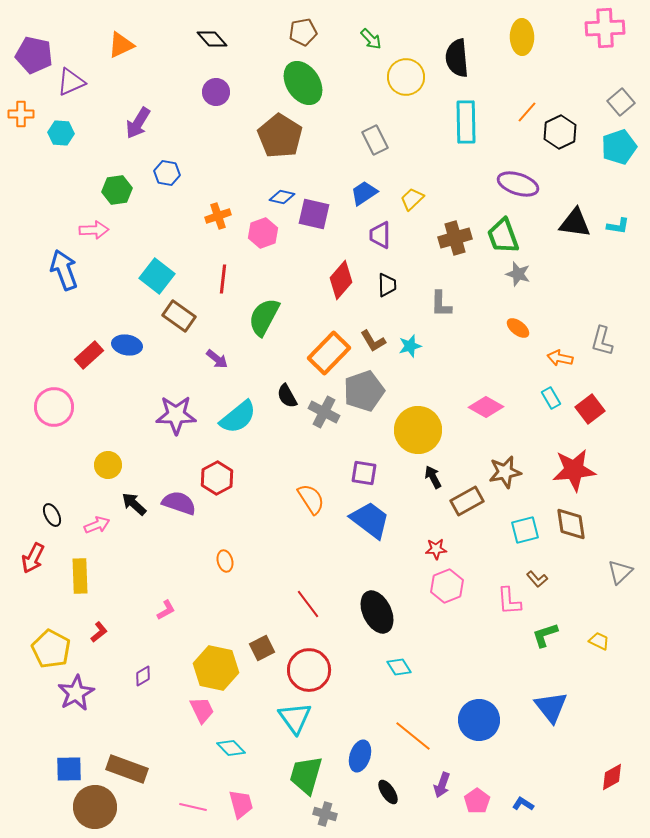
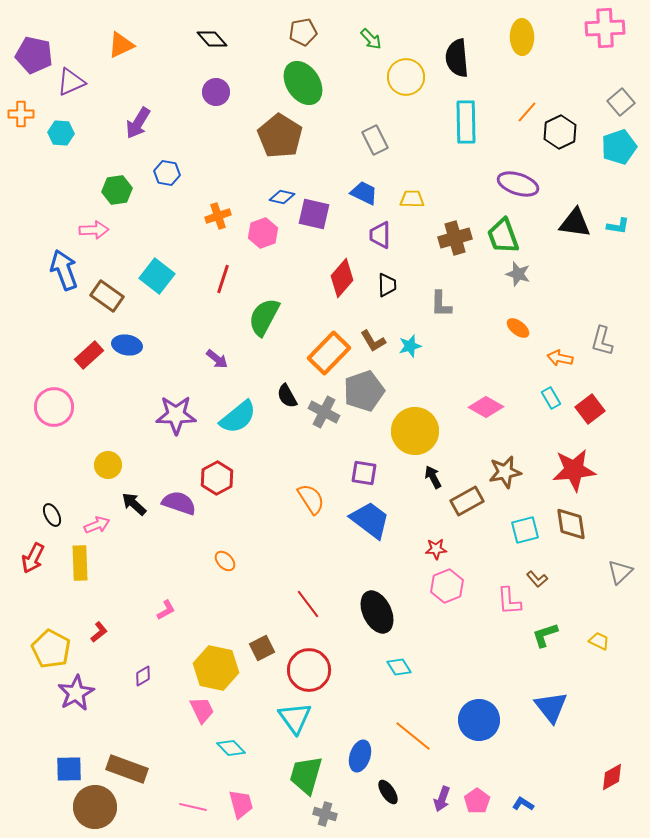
blue trapezoid at (364, 193): rotated 60 degrees clockwise
yellow trapezoid at (412, 199): rotated 45 degrees clockwise
red line at (223, 279): rotated 12 degrees clockwise
red diamond at (341, 280): moved 1 px right, 2 px up
brown rectangle at (179, 316): moved 72 px left, 20 px up
yellow circle at (418, 430): moved 3 px left, 1 px down
orange ellipse at (225, 561): rotated 30 degrees counterclockwise
yellow rectangle at (80, 576): moved 13 px up
purple arrow at (442, 785): moved 14 px down
